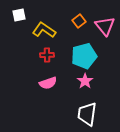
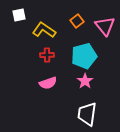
orange square: moved 2 px left
